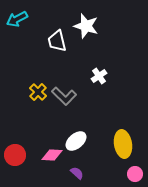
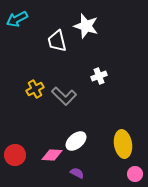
white cross: rotated 14 degrees clockwise
yellow cross: moved 3 px left, 3 px up; rotated 18 degrees clockwise
purple semicircle: rotated 16 degrees counterclockwise
